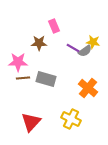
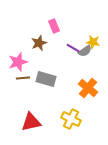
brown star: rotated 21 degrees counterclockwise
pink star: rotated 18 degrees counterclockwise
red triangle: rotated 35 degrees clockwise
